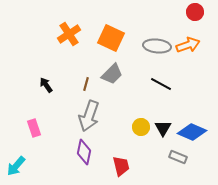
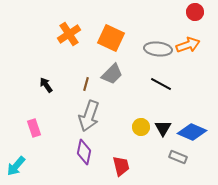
gray ellipse: moved 1 px right, 3 px down
